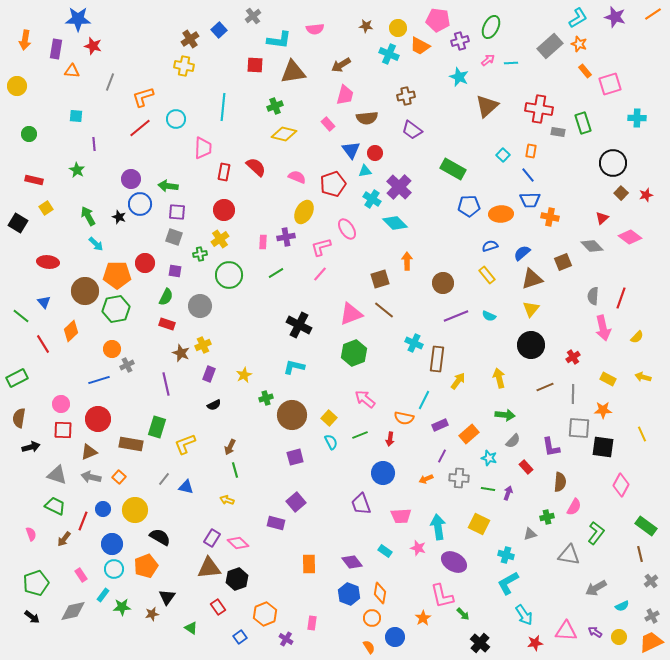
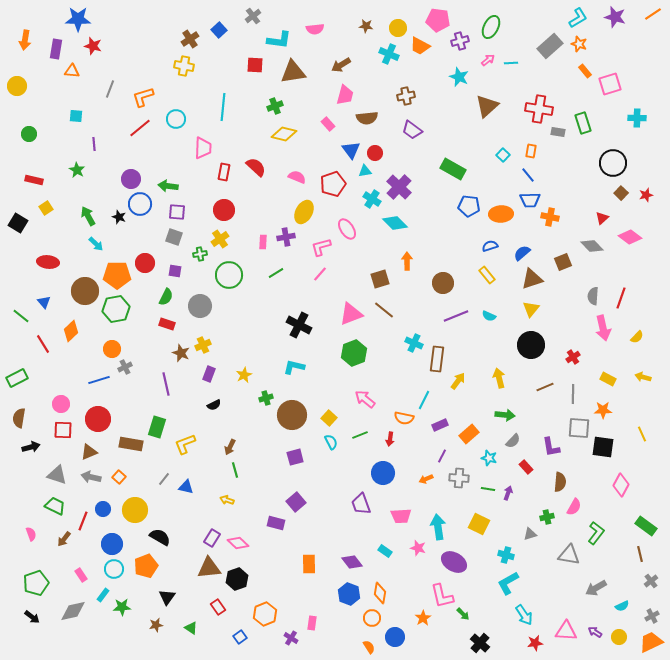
gray line at (110, 82): moved 7 px down
blue pentagon at (469, 206): rotated 10 degrees clockwise
gray cross at (127, 365): moved 2 px left, 2 px down
brown star at (152, 614): moved 4 px right, 11 px down
purple cross at (286, 639): moved 5 px right, 1 px up
